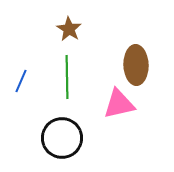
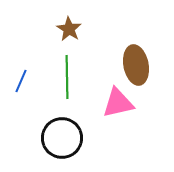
brown ellipse: rotated 9 degrees counterclockwise
pink triangle: moved 1 px left, 1 px up
